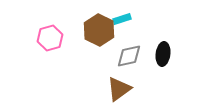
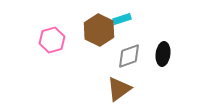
pink hexagon: moved 2 px right, 2 px down
gray diamond: rotated 8 degrees counterclockwise
